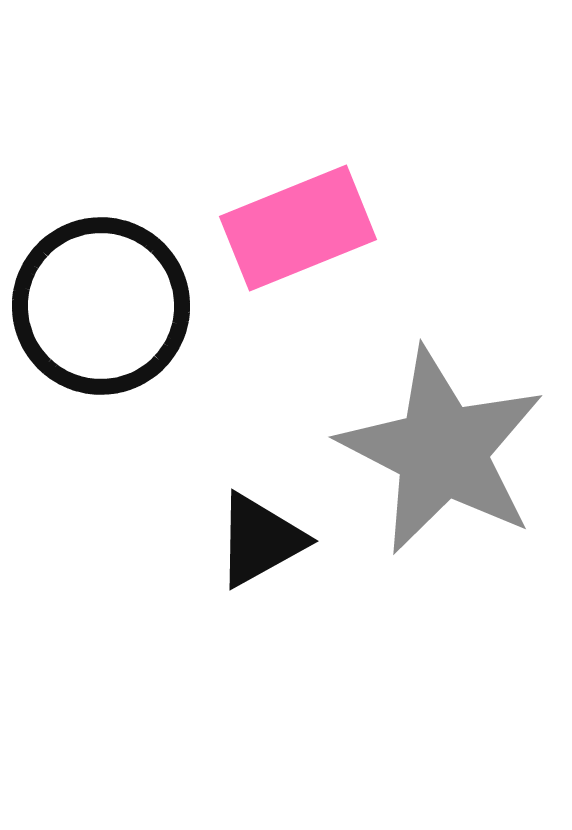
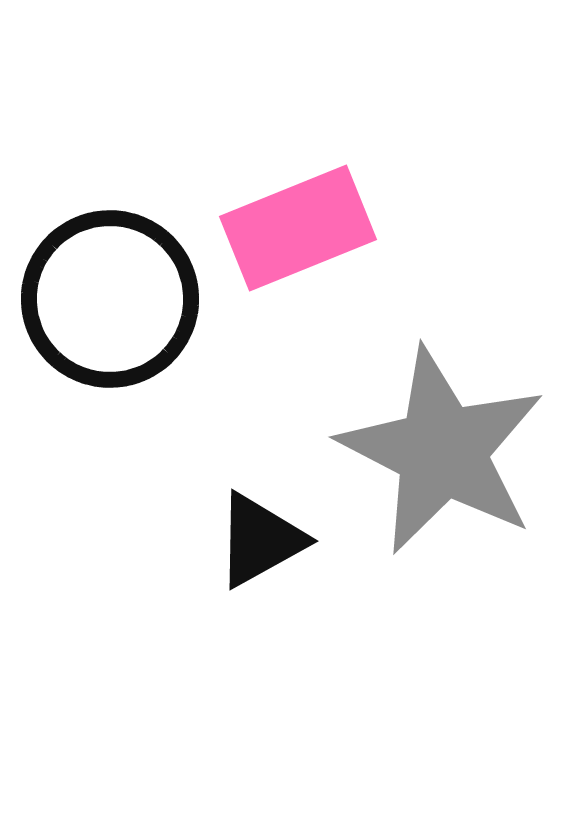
black circle: moved 9 px right, 7 px up
